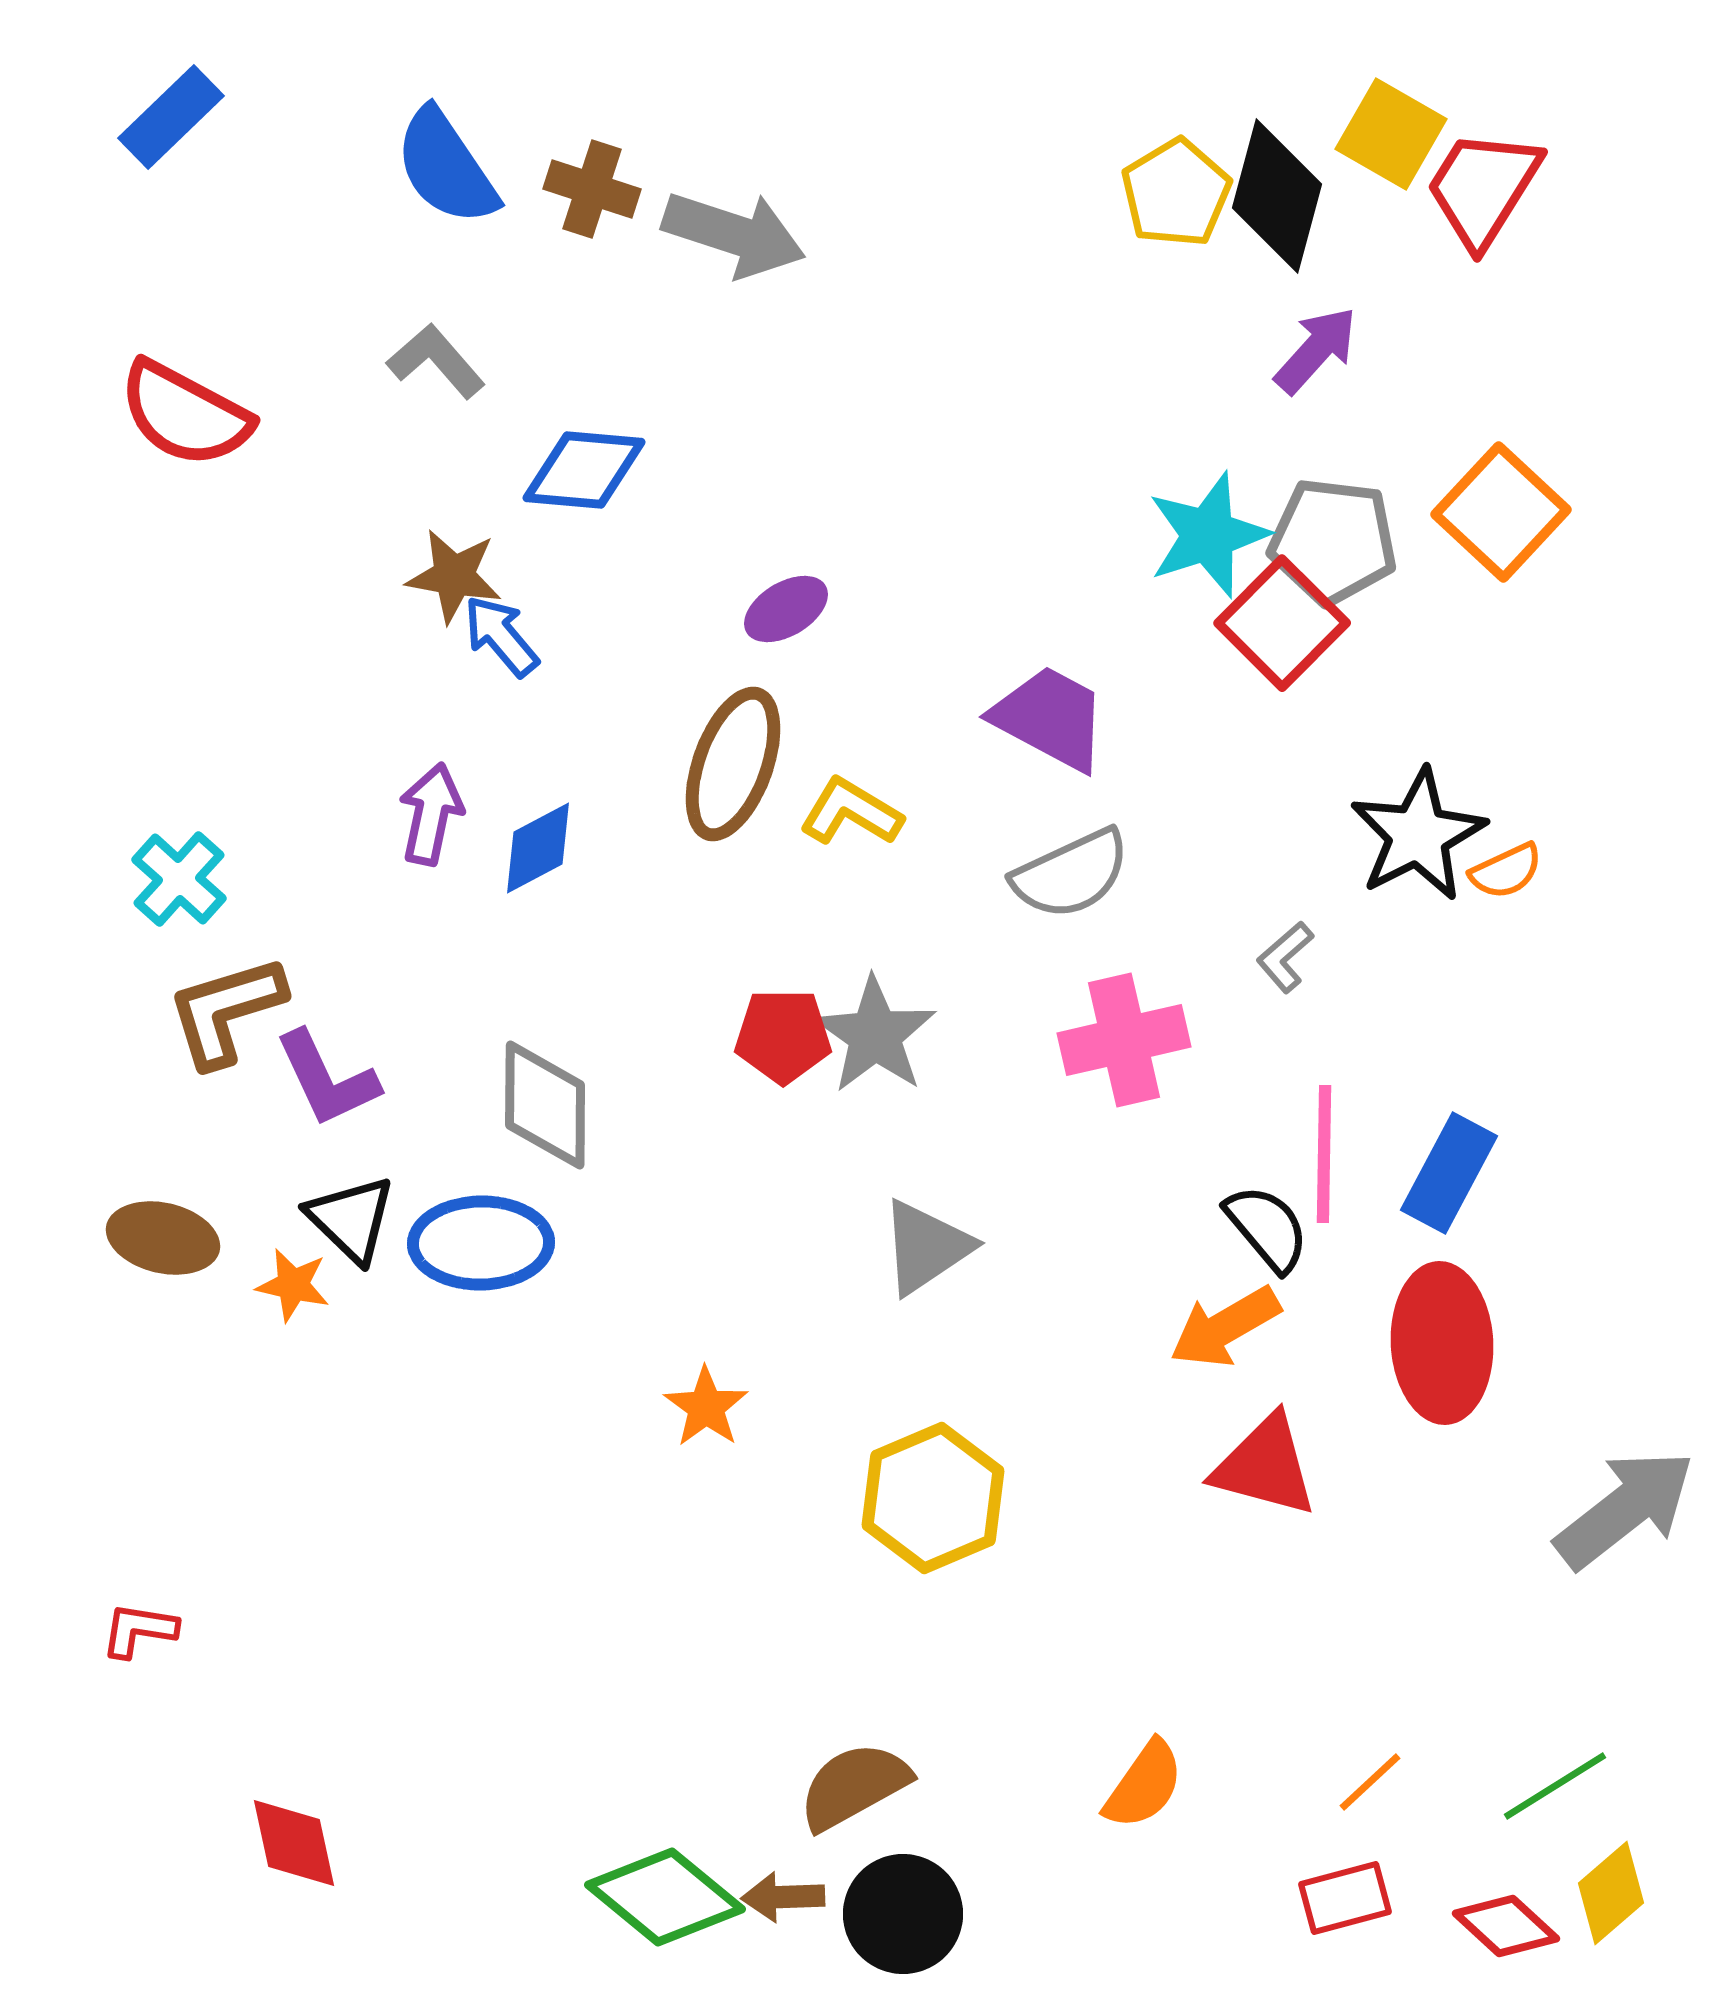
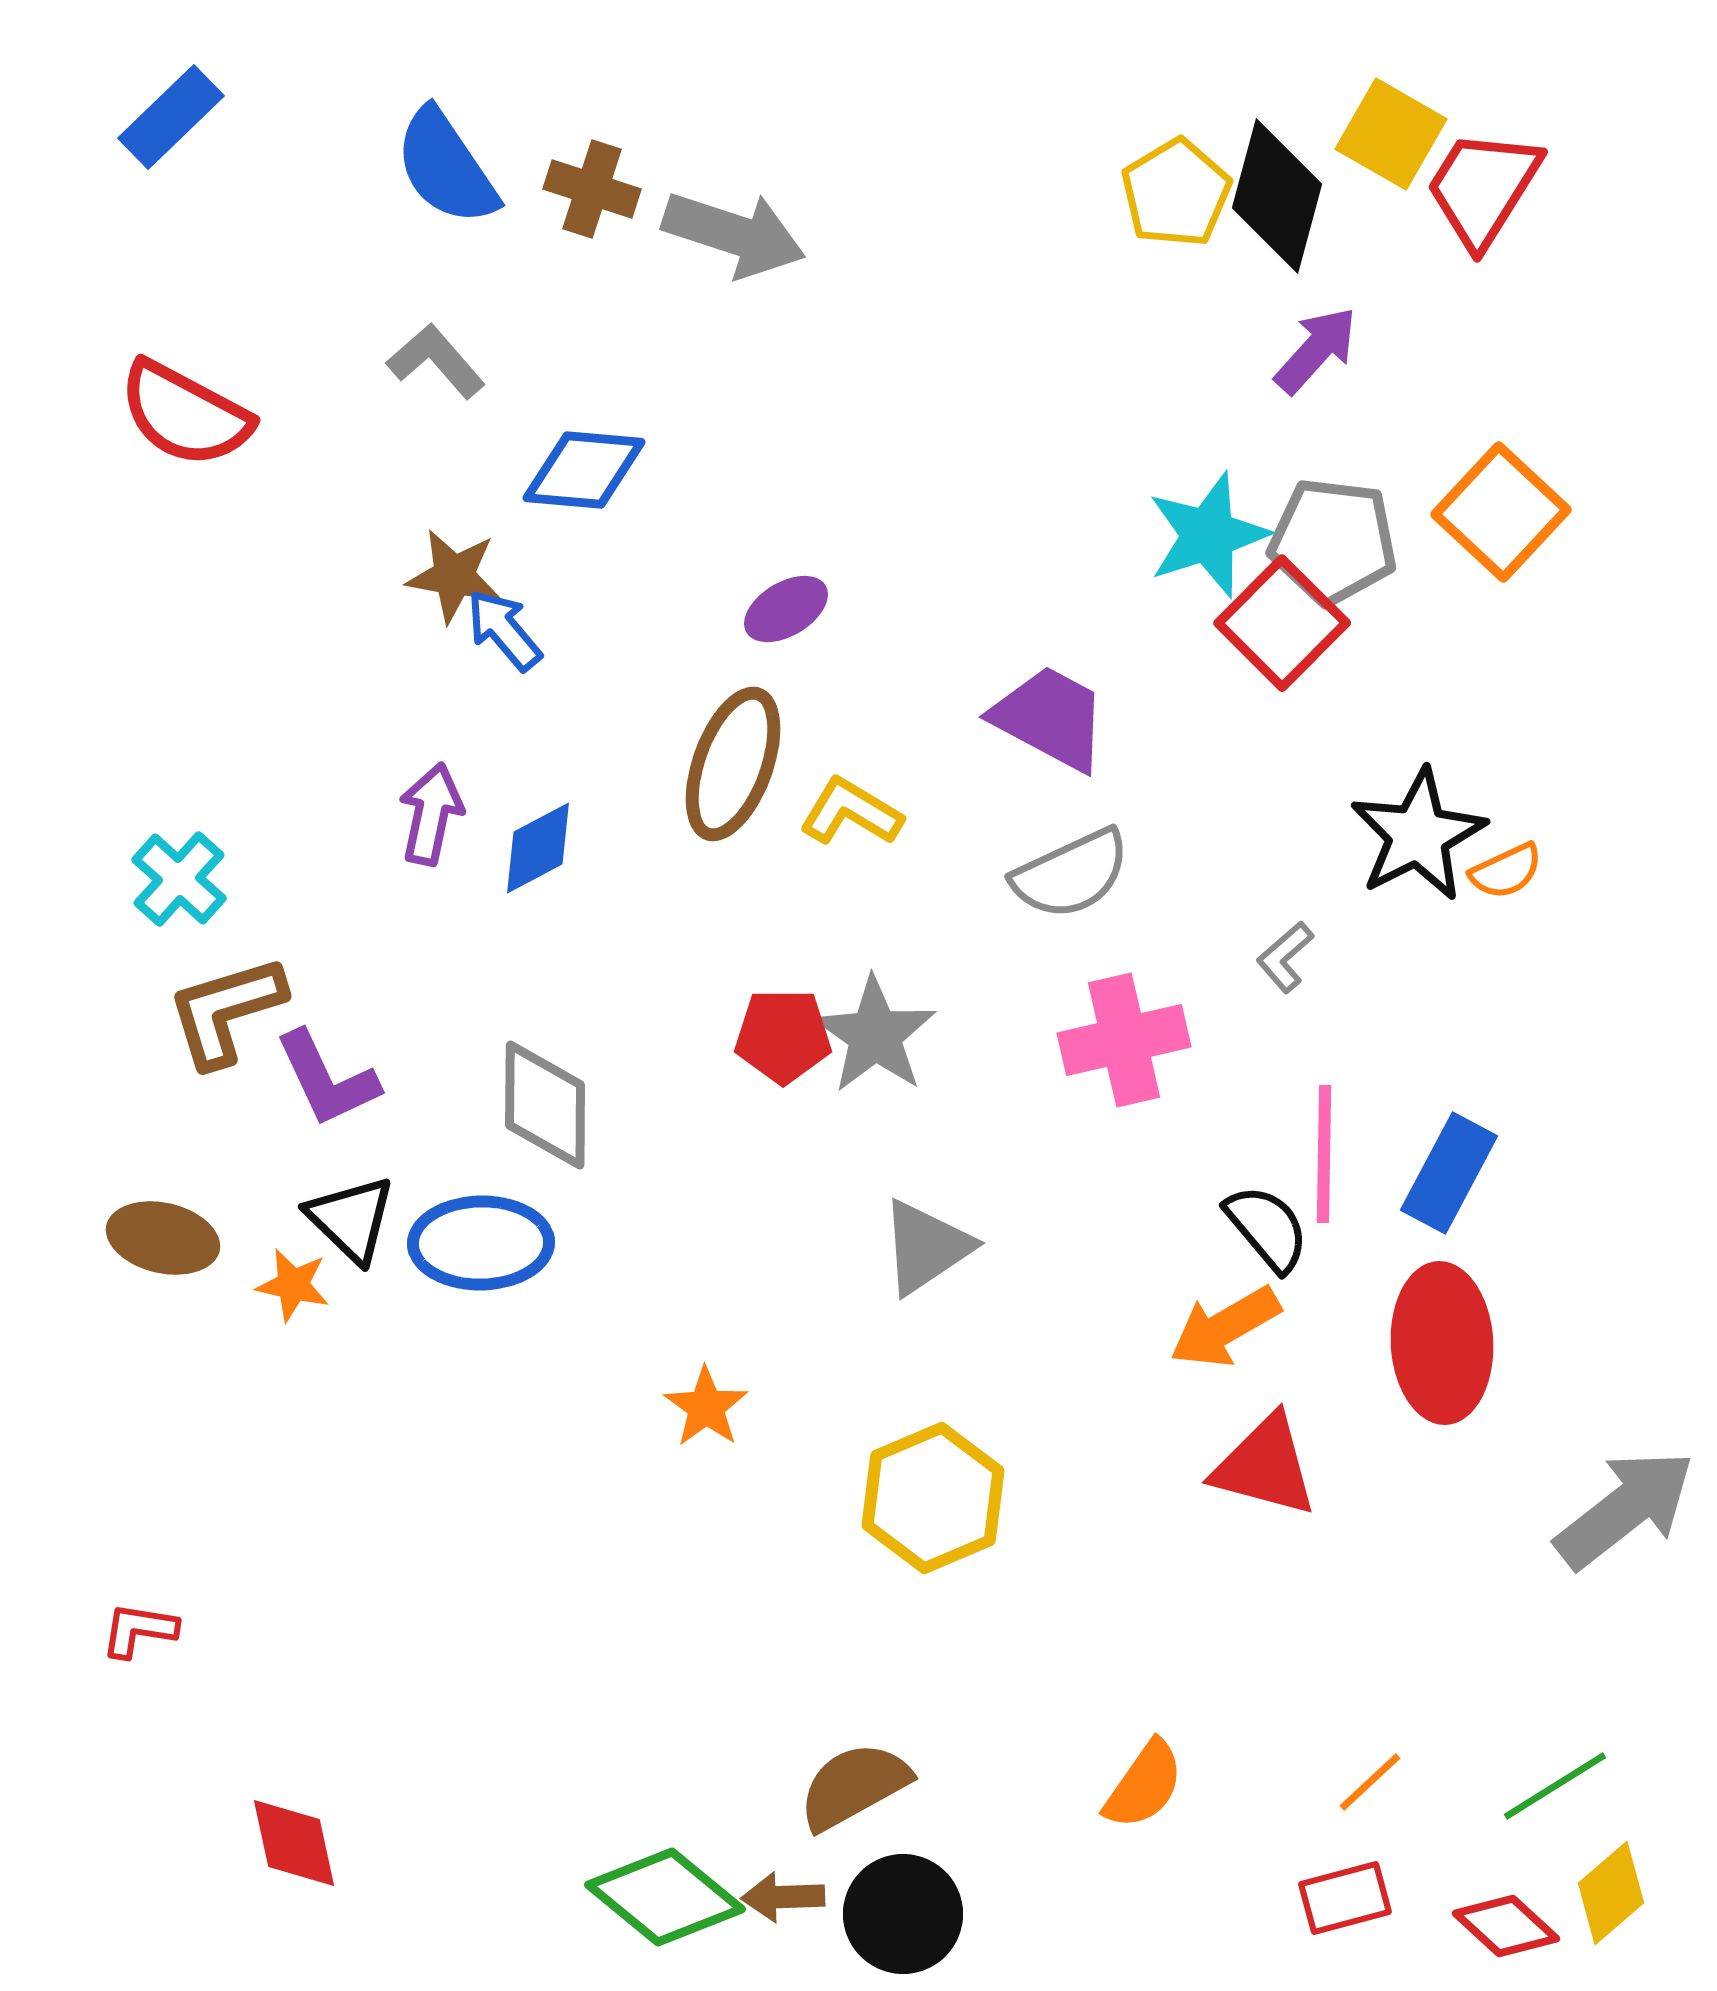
blue arrow at (501, 636): moved 3 px right, 6 px up
